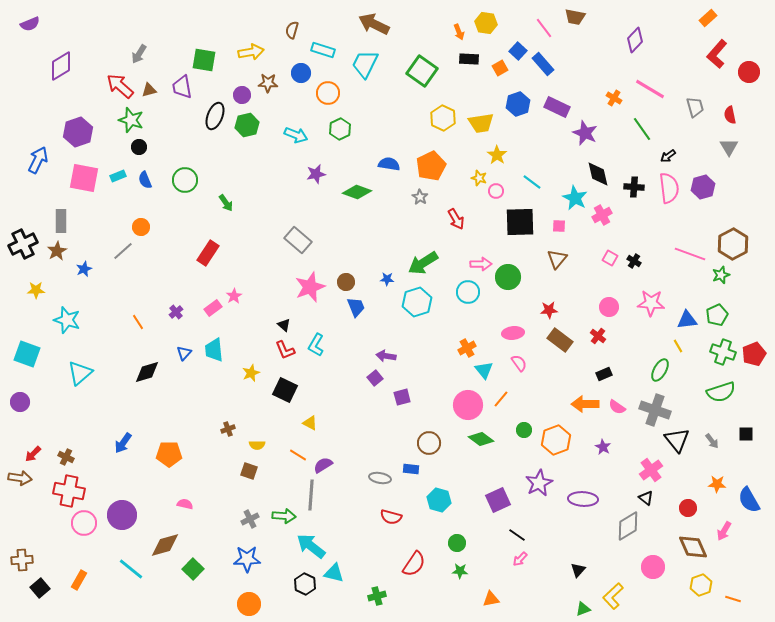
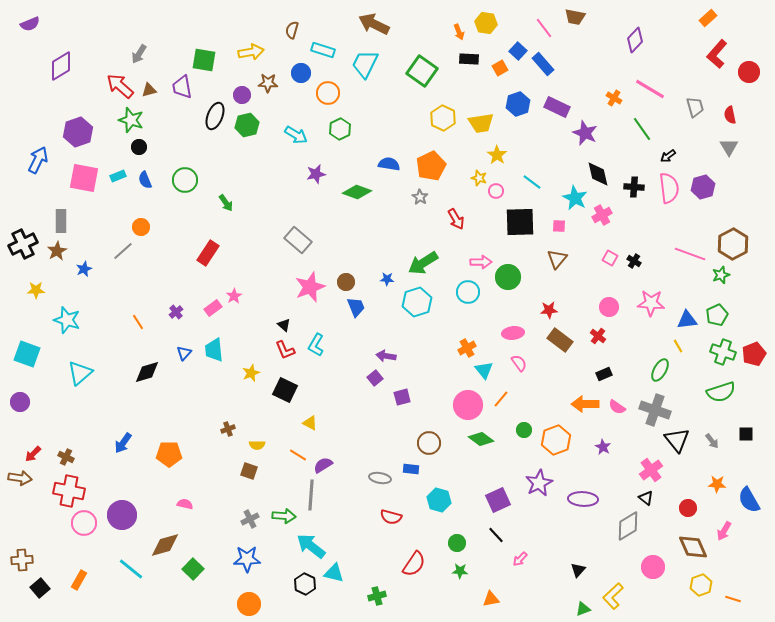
cyan arrow at (296, 135): rotated 10 degrees clockwise
pink arrow at (481, 264): moved 2 px up
black line at (517, 535): moved 21 px left; rotated 12 degrees clockwise
